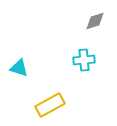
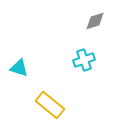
cyan cross: rotated 15 degrees counterclockwise
yellow rectangle: rotated 68 degrees clockwise
